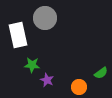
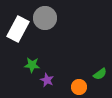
white rectangle: moved 6 px up; rotated 40 degrees clockwise
green semicircle: moved 1 px left, 1 px down
